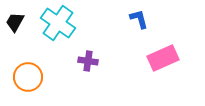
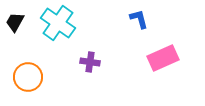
purple cross: moved 2 px right, 1 px down
